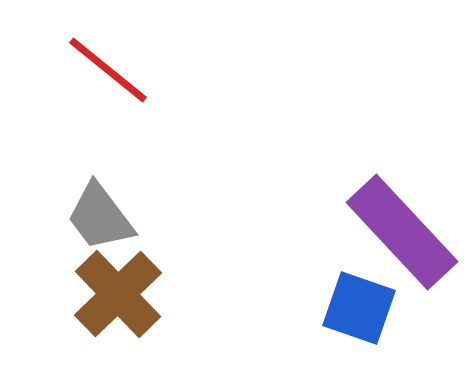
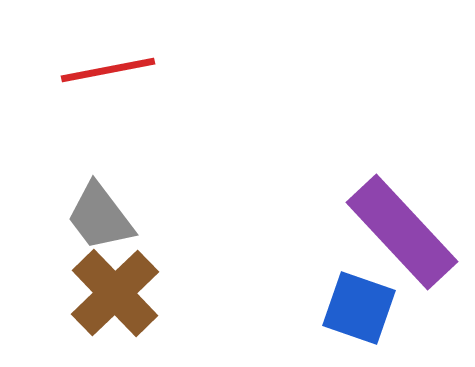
red line: rotated 50 degrees counterclockwise
brown cross: moved 3 px left, 1 px up
